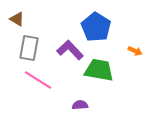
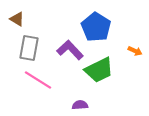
green trapezoid: rotated 144 degrees clockwise
